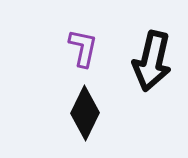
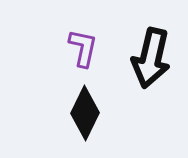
black arrow: moved 1 px left, 3 px up
